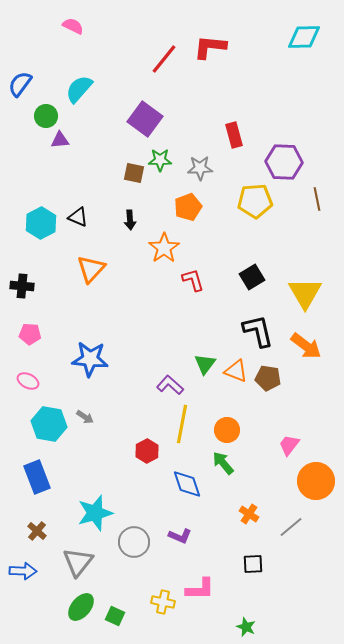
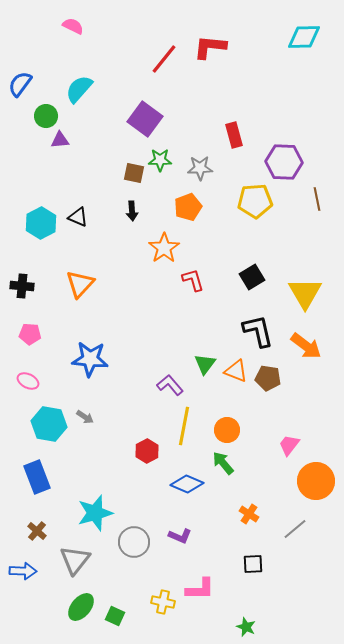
black arrow at (130, 220): moved 2 px right, 9 px up
orange triangle at (91, 269): moved 11 px left, 15 px down
purple L-shape at (170, 385): rotated 8 degrees clockwise
yellow line at (182, 424): moved 2 px right, 2 px down
blue diamond at (187, 484): rotated 48 degrees counterclockwise
gray line at (291, 527): moved 4 px right, 2 px down
gray triangle at (78, 562): moved 3 px left, 2 px up
